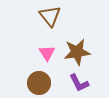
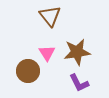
brown circle: moved 11 px left, 12 px up
